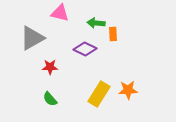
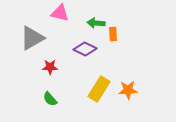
yellow rectangle: moved 5 px up
